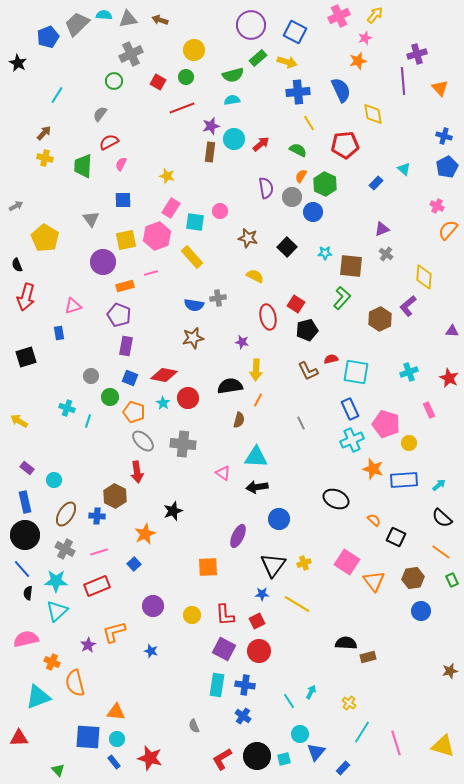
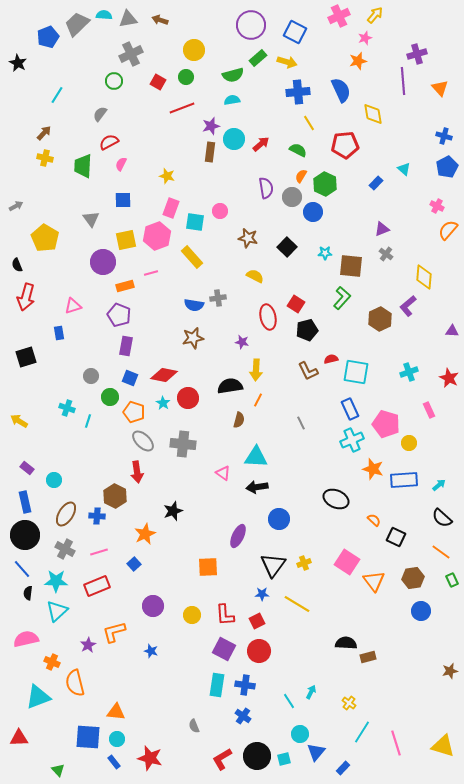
pink rectangle at (171, 208): rotated 12 degrees counterclockwise
